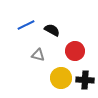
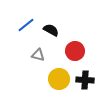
blue line: rotated 12 degrees counterclockwise
black semicircle: moved 1 px left
yellow circle: moved 2 px left, 1 px down
